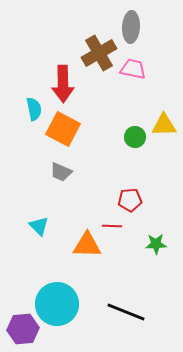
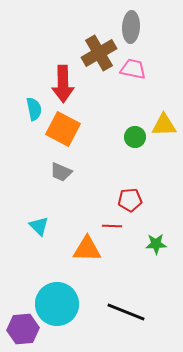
orange triangle: moved 4 px down
